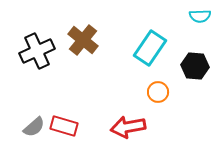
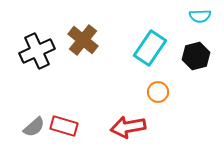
black hexagon: moved 1 px right, 10 px up; rotated 20 degrees counterclockwise
